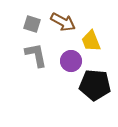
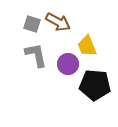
brown arrow: moved 5 px left
yellow trapezoid: moved 4 px left, 5 px down
purple circle: moved 3 px left, 3 px down
